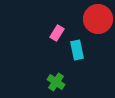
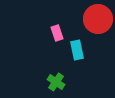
pink rectangle: rotated 49 degrees counterclockwise
